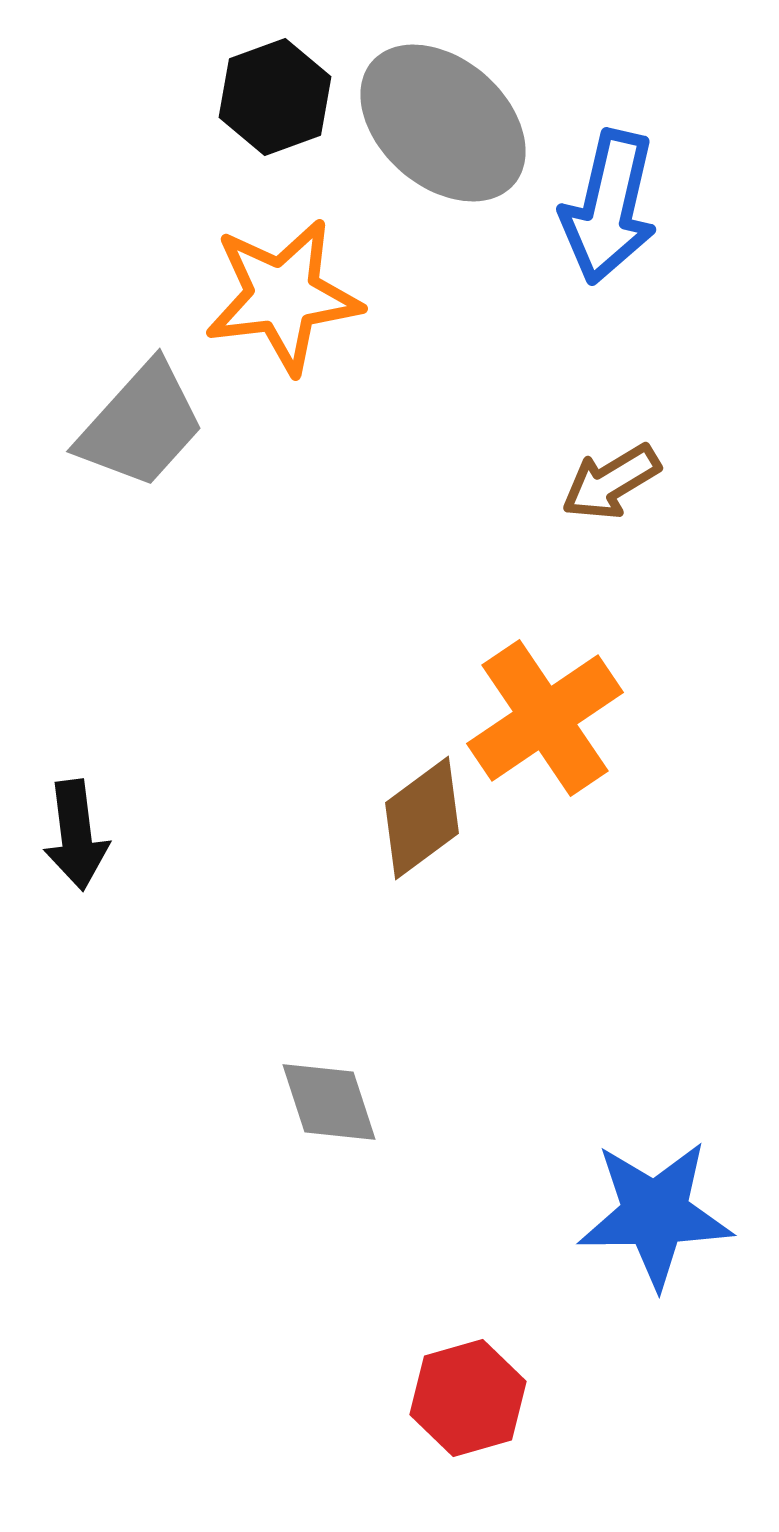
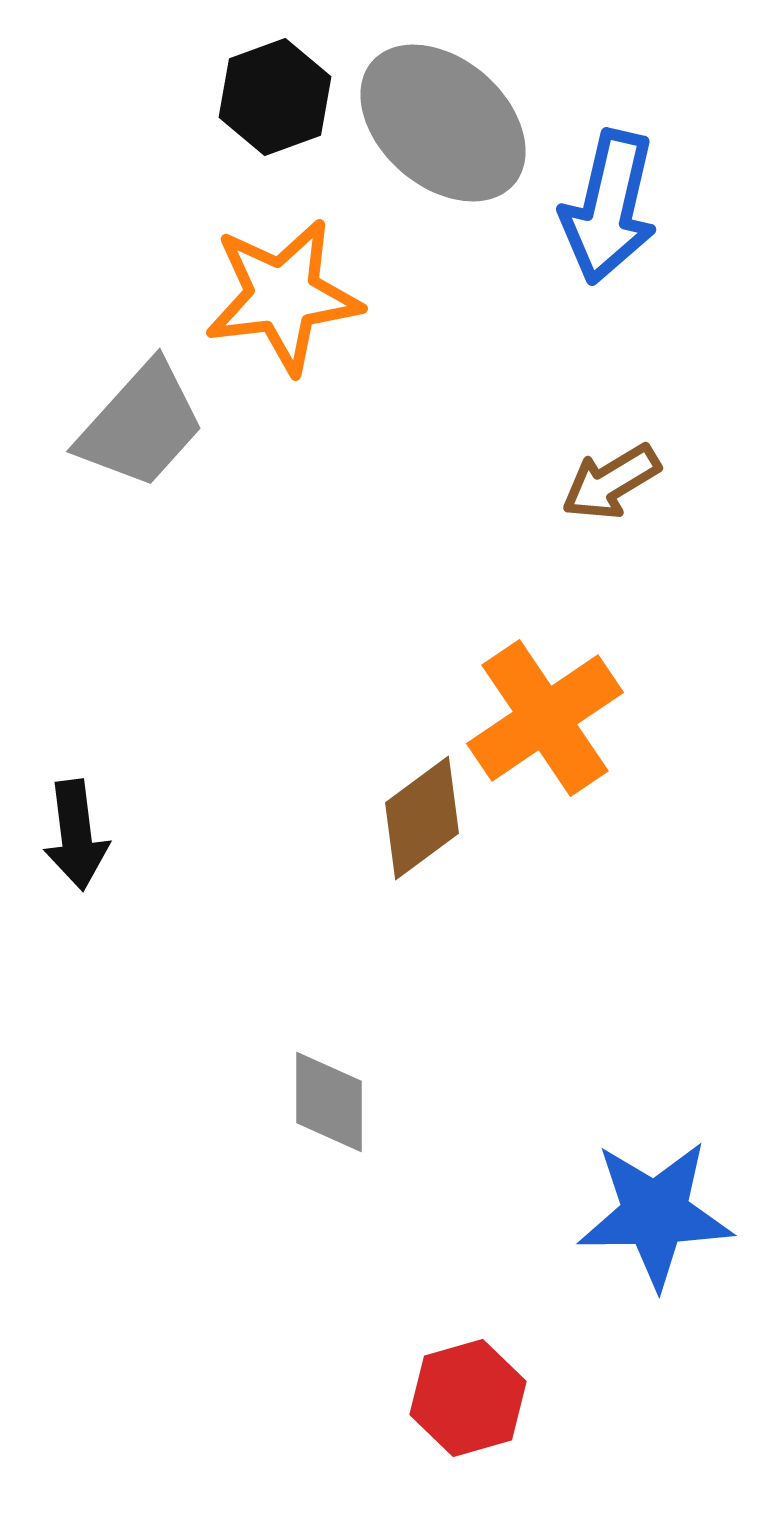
gray diamond: rotated 18 degrees clockwise
